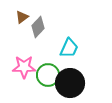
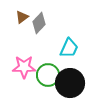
gray diamond: moved 1 px right, 4 px up
